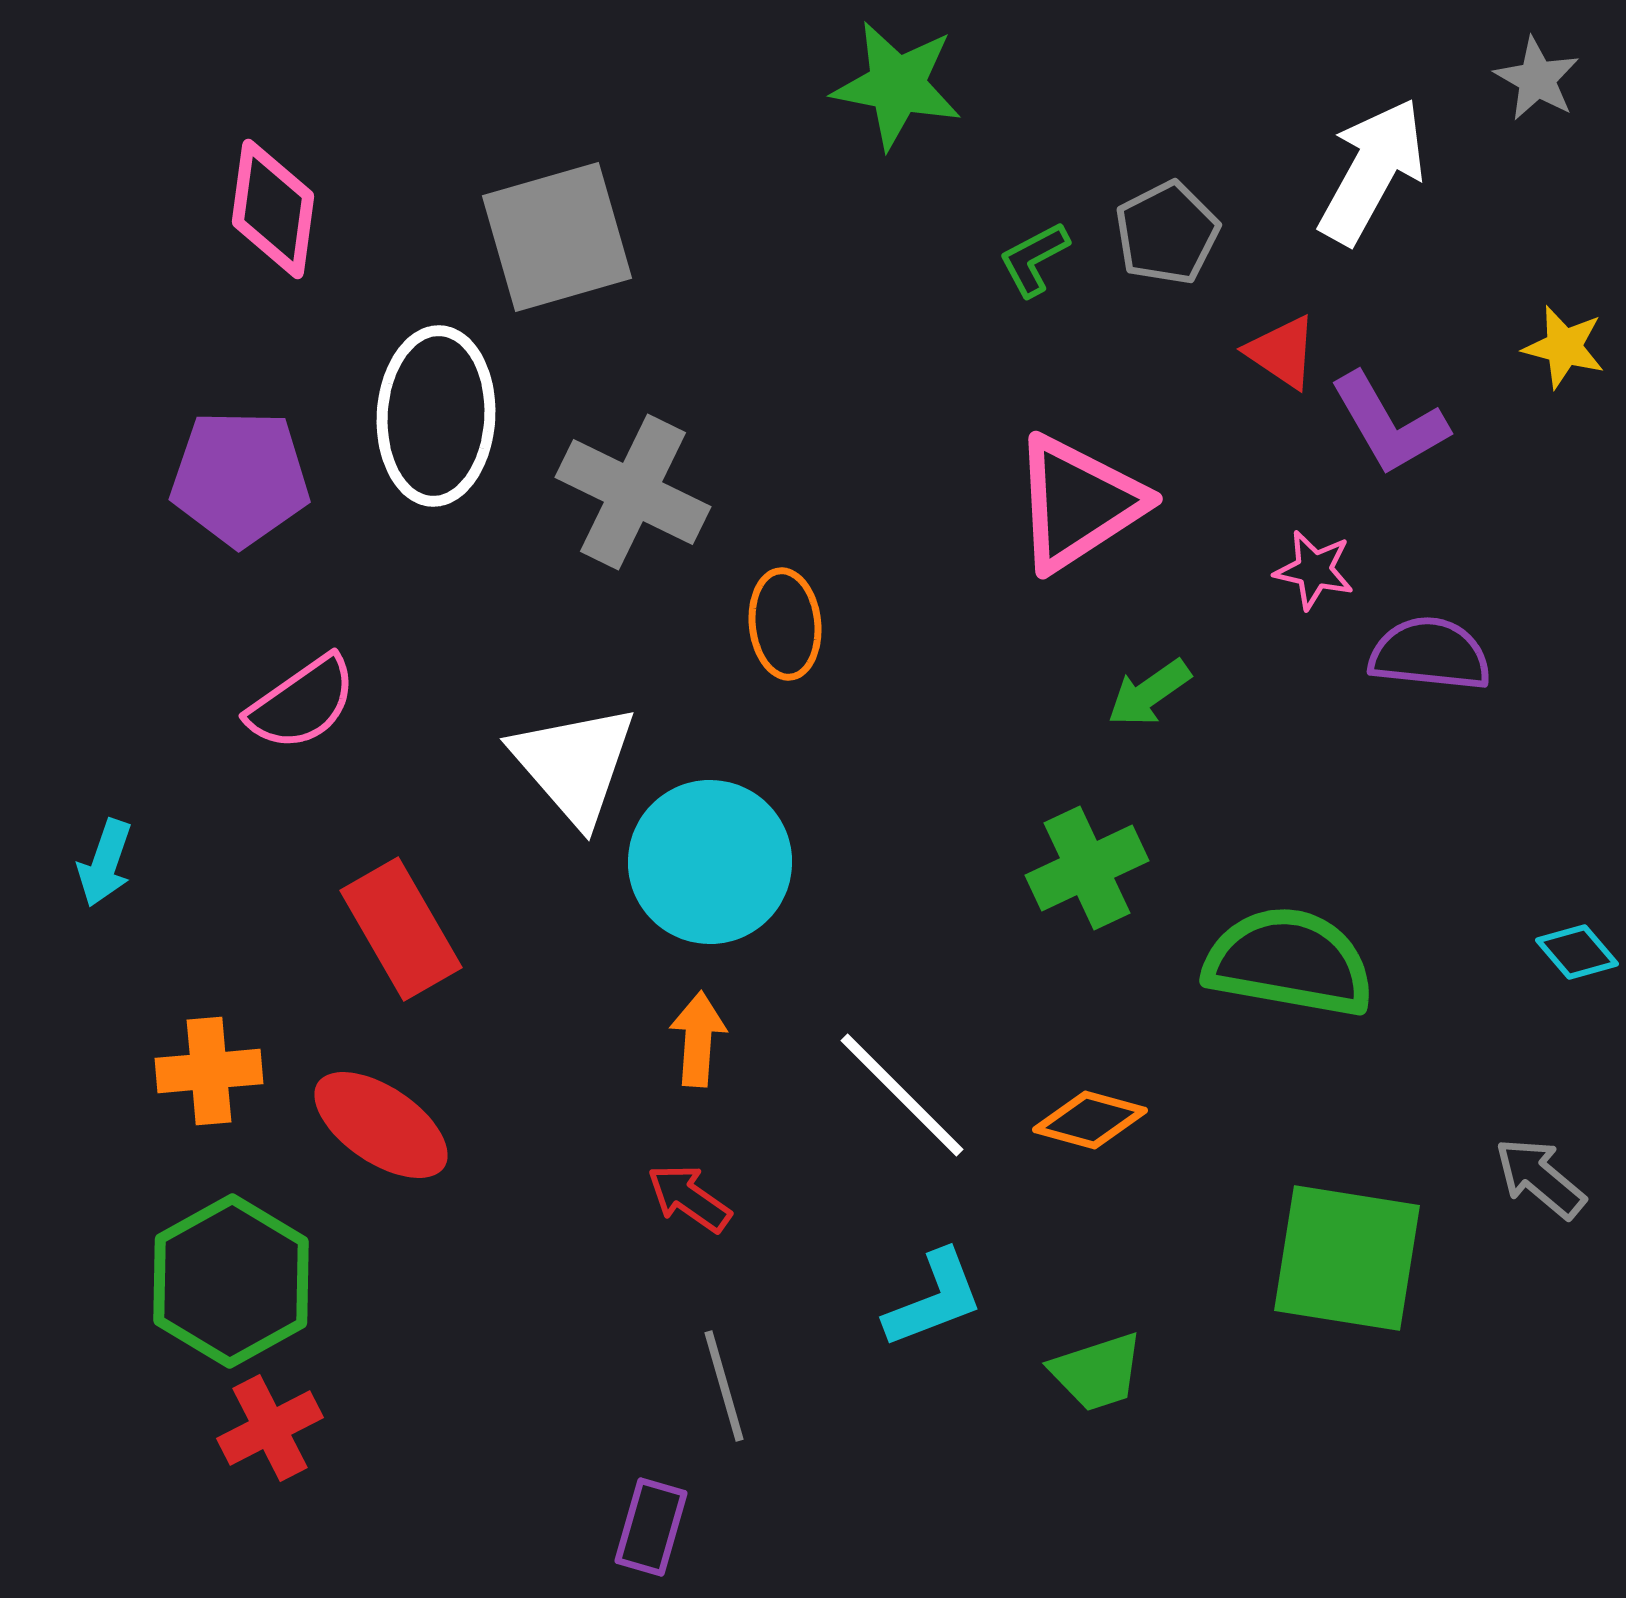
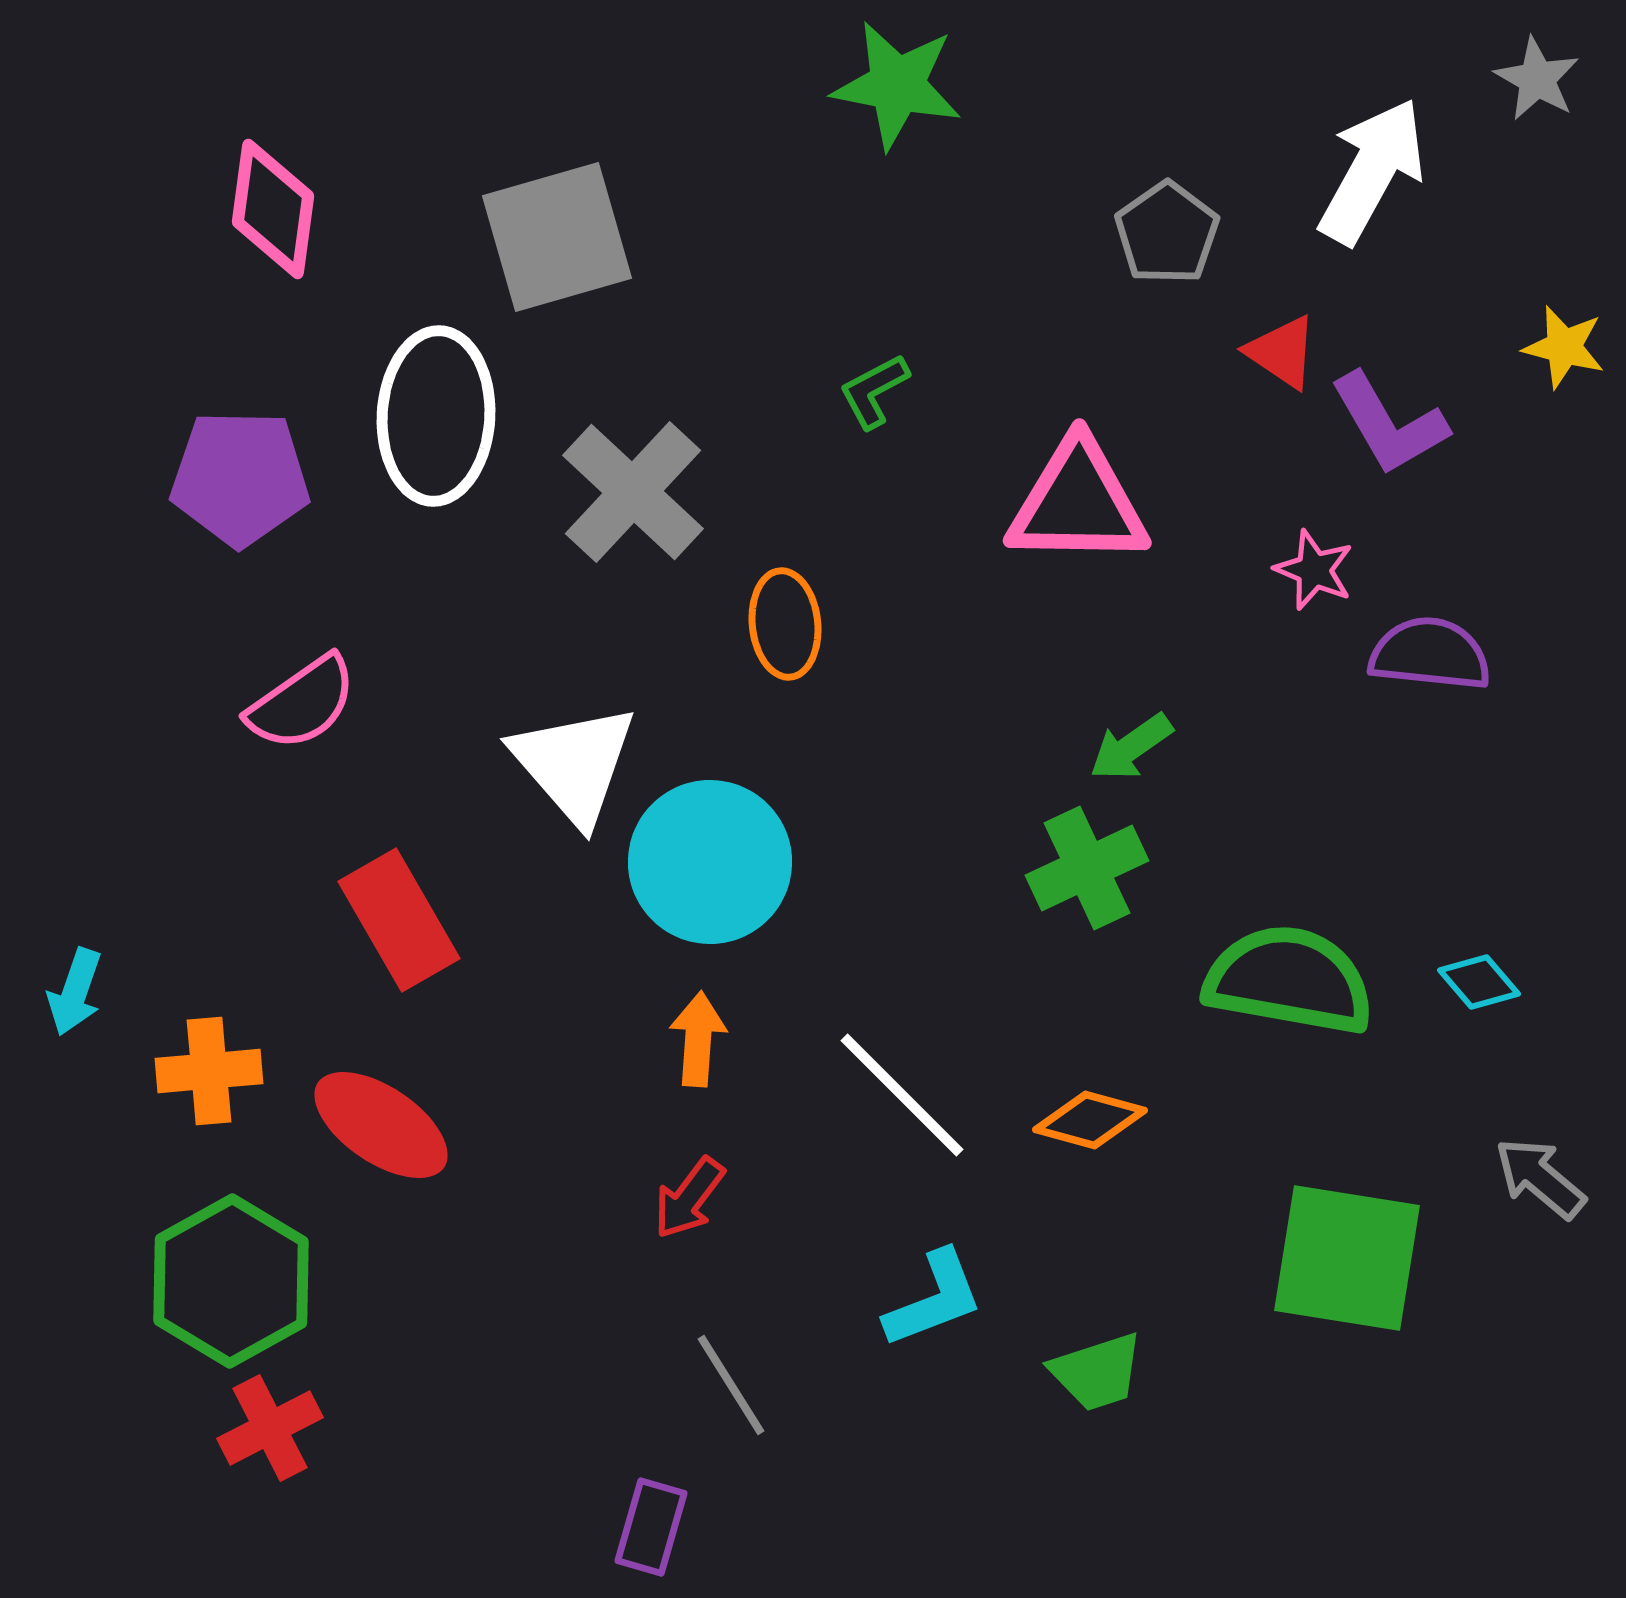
gray pentagon: rotated 8 degrees counterclockwise
green L-shape: moved 160 px left, 132 px down
gray cross: rotated 17 degrees clockwise
pink triangle: rotated 34 degrees clockwise
pink star: rotated 10 degrees clockwise
green arrow: moved 18 px left, 54 px down
cyan arrow: moved 30 px left, 129 px down
red rectangle: moved 2 px left, 9 px up
cyan diamond: moved 98 px left, 30 px down
green semicircle: moved 18 px down
red arrow: rotated 88 degrees counterclockwise
gray line: moved 7 px right, 1 px up; rotated 16 degrees counterclockwise
